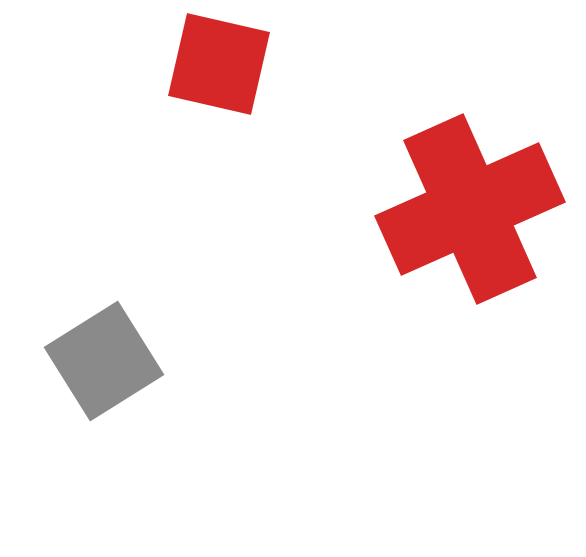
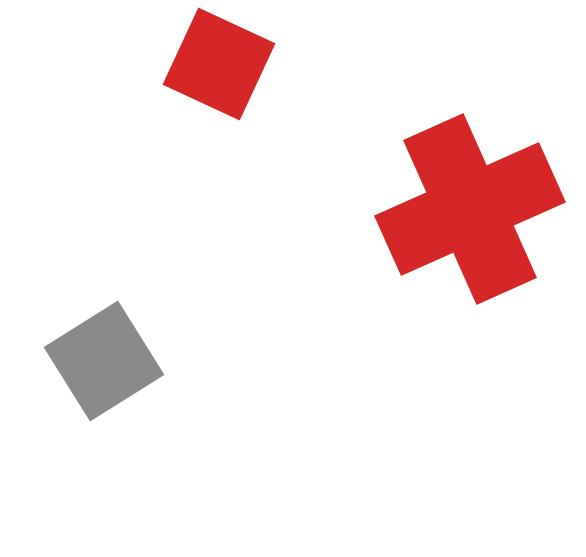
red square: rotated 12 degrees clockwise
